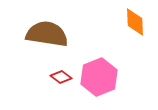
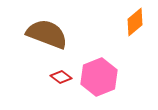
orange diamond: rotated 52 degrees clockwise
brown semicircle: rotated 12 degrees clockwise
